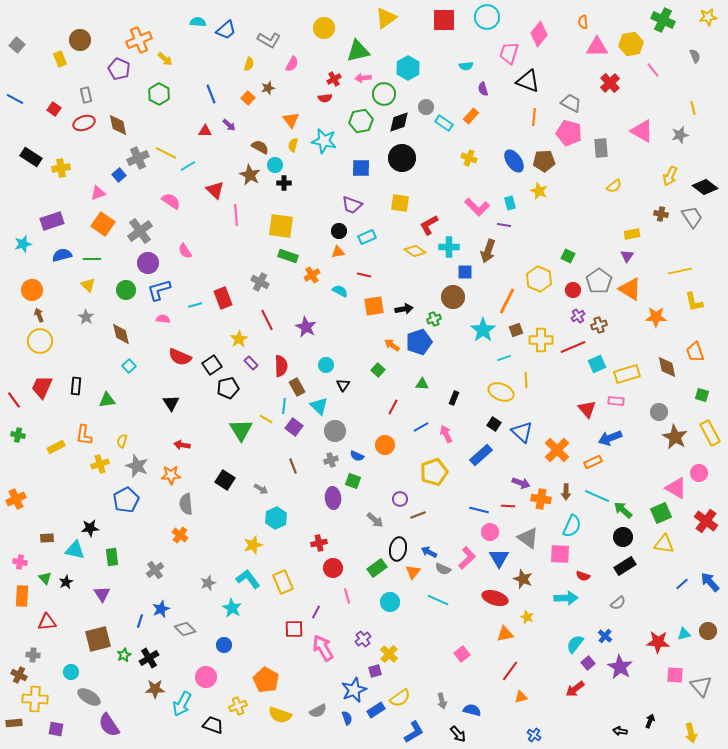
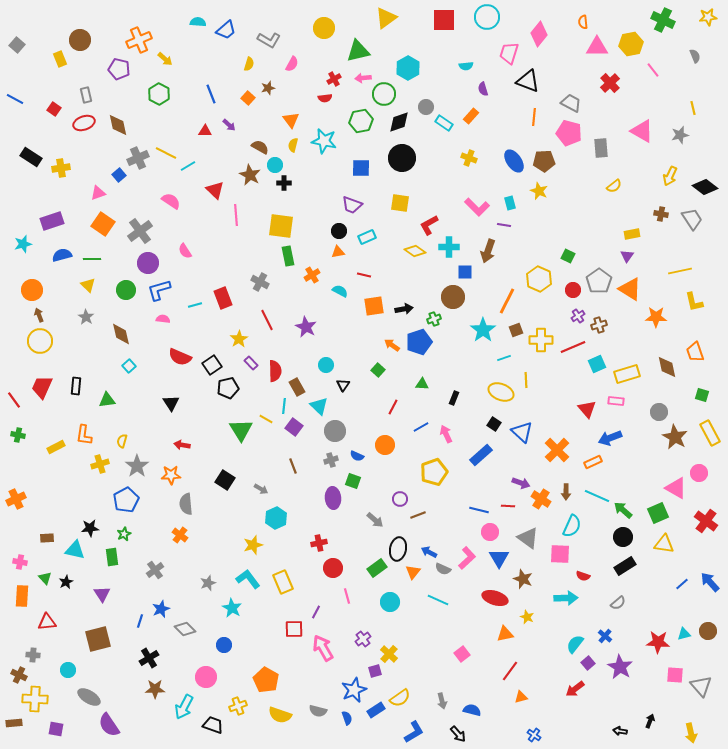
purple pentagon at (119, 69): rotated 10 degrees counterclockwise
gray trapezoid at (692, 217): moved 2 px down
green rectangle at (288, 256): rotated 60 degrees clockwise
red semicircle at (281, 366): moved 6 px left, 5 px down
gray star at (137, 466): rotated 15 degrees clockwise
orange cross at (541, 499): rotated 24 degrees clockwise
green square at (661, 513): moved 3 px left
green star at (124, 655): moved 121 px up
cyan circle at (71, 672): moved 3 px left, 2 px up
cyan arrow at (182, 704): moved 2 px right, 3 px down
gray semicircle at (318, 711): rotated 42 degrees clockwise
